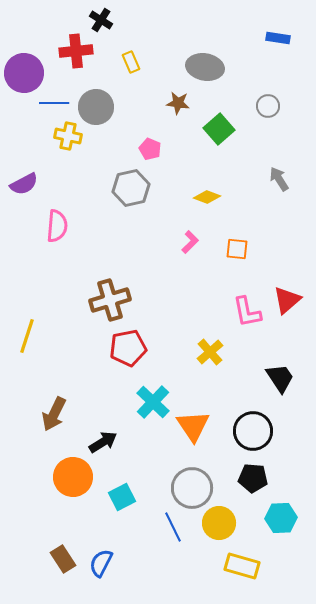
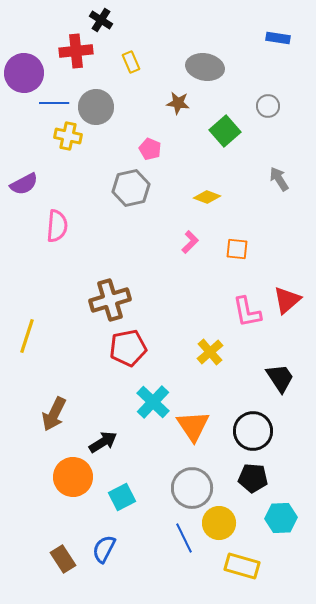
green square at (219, 129): moved 6 px right, 2 px down
blue line at (173, 527): moved 11 px right, 11 px down
blue semicircle at (101, 563): moved 3 px right, 14 px up
